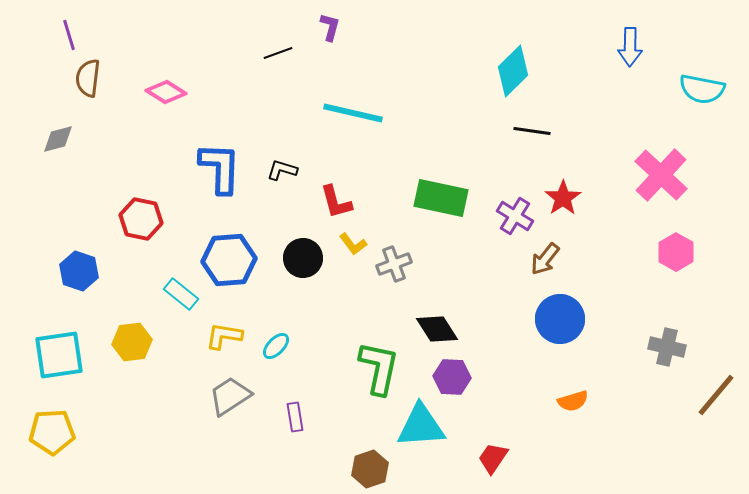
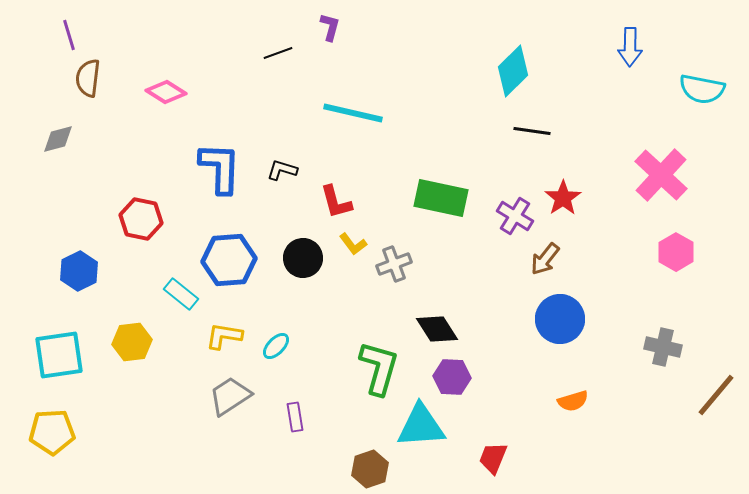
blue hexagon at (79, 271): rotated 15 degrees clockwise
gray cross at (667, 347): moved 4 px left
green L-shape at (379, 368): rotated 4 degrees clockwise
red trapezoid at (493, 458): rotated 12 degrees counterclockwise
